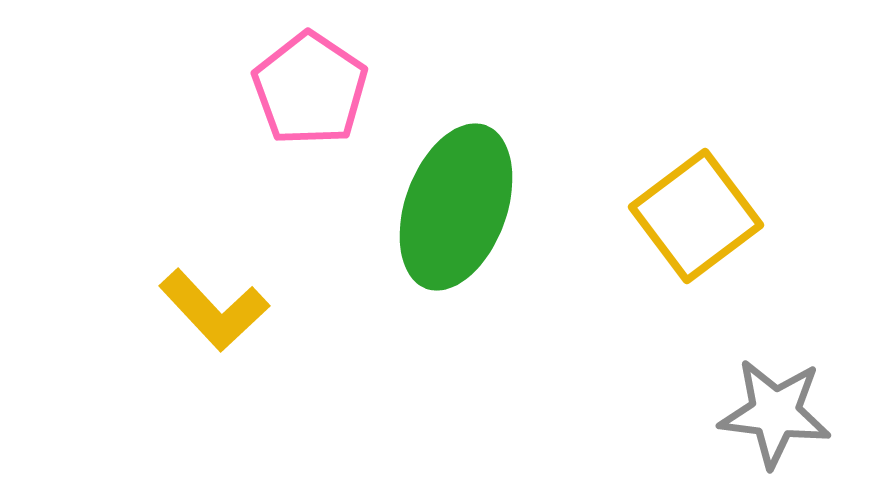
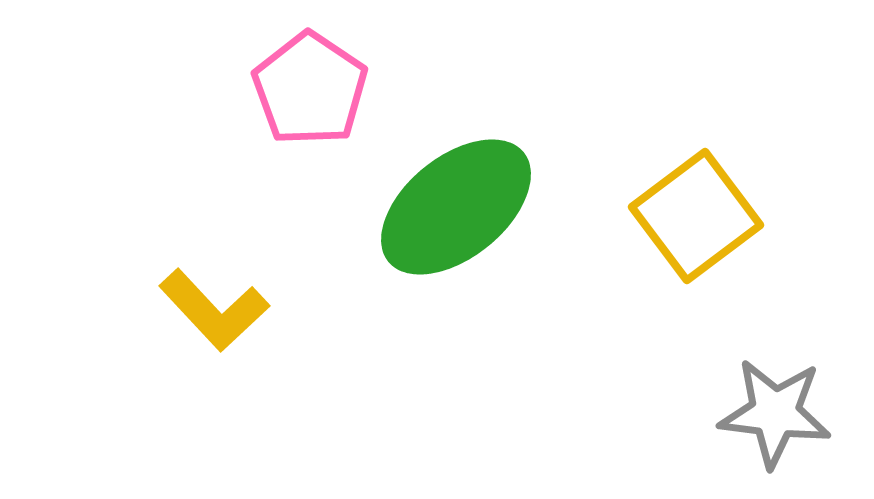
green ellipse: rotated 31 degrees clockwise
